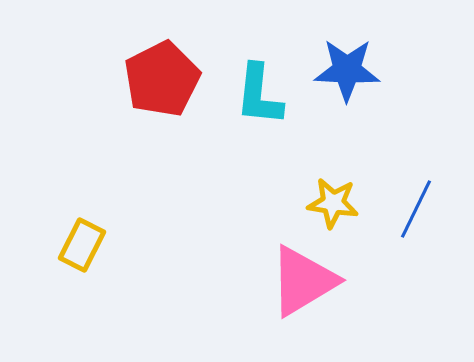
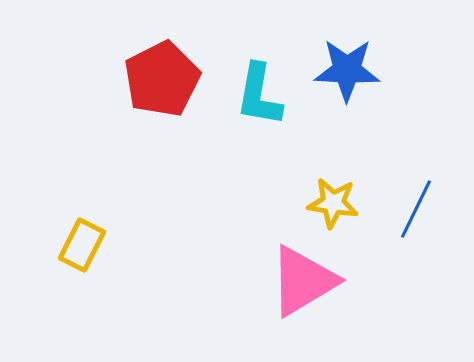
cyan L-shape: rotated 4 degrees clockwise
